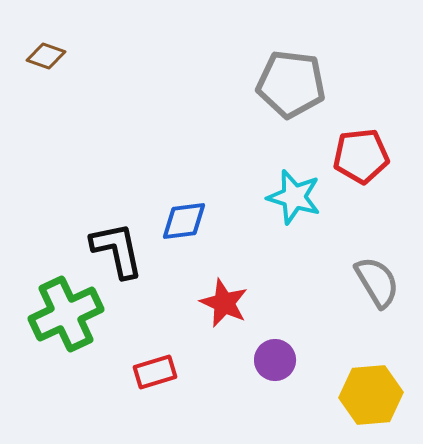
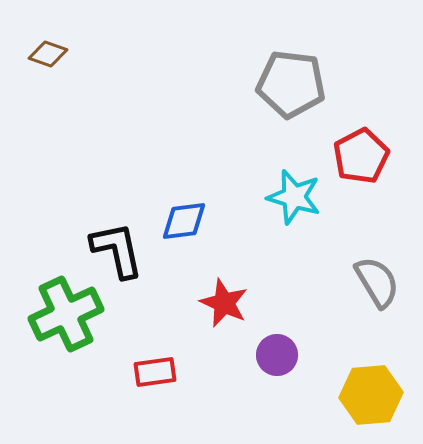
brown diamond: moved 2 px right, 2 px up
red pentagon: rotated 22 degrees counterclockwise
purple circle: moved 2 px right, 5 px up
red rectangle: rotated 9 degrees clockwise
